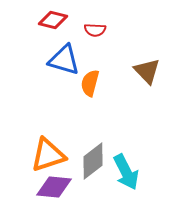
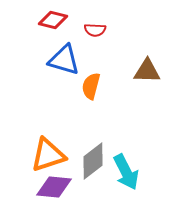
brown triangle: rotated 44 degrees counterclockwise
orange semicircle: moved 1 px right, 3 px down
